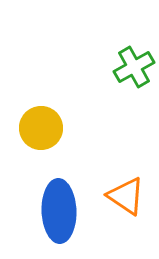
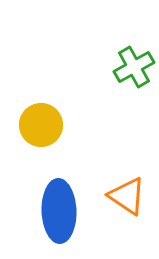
yellow circle: moved 3 px up
orange triangle: moved 1 px right
